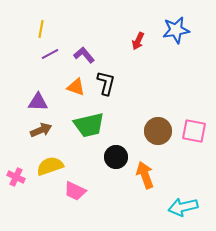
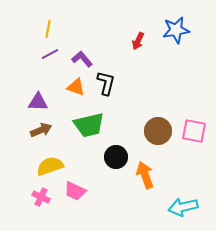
yellow line: moved 7 px right
purple L-shape: moved 2 px left, 4 px down
pink cross: moved 25 px right, 20 px down
